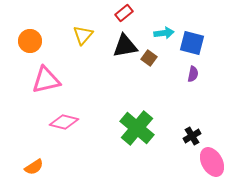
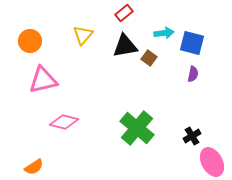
pink triangle: moved 3 px left
